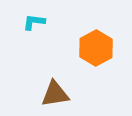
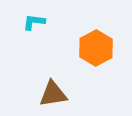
brown triangle: moved 2 px left
